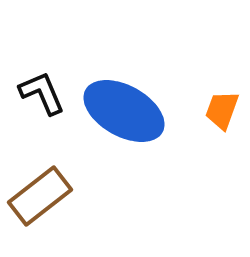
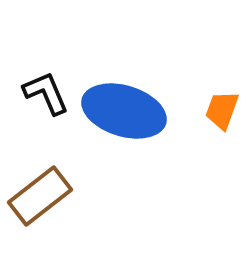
black L-shape: moved 4 px right
blue ellipse: rotated 12 degrees counterclockwise
